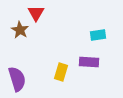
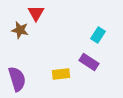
brown star: rotated 18 degrees counterclockwise
cyan rectangle: rotated 49 degrees counterclockwise
purple rectangle: rotated 30 degrees clockwise
yellow rectangle: moved 2 px down; rotated 66 degrees clockwise
